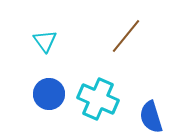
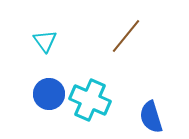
cyan cross: moved 8 px left, 1 px down
